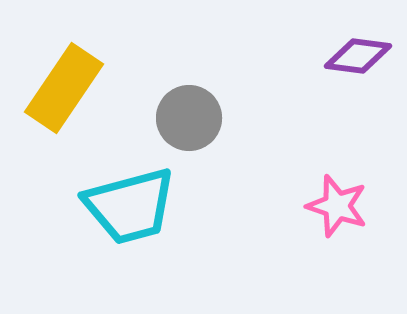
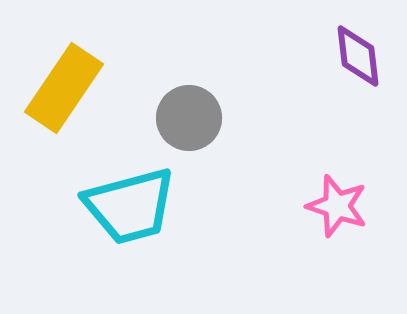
purple diamond: rotated 76 degrees clockwise
